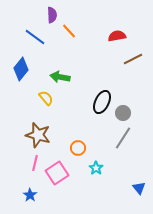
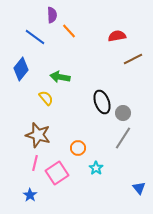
black ellipse: rotated 45 degrees counterclockwise
